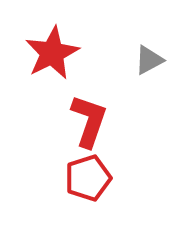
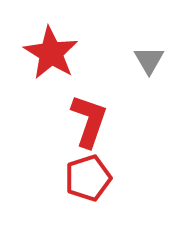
red star: moved 1 px left; rotated 14 degrees counterclockwise
gray triangle: rotated 32 degrees counterclockwise
